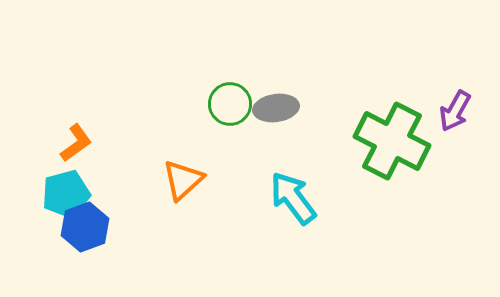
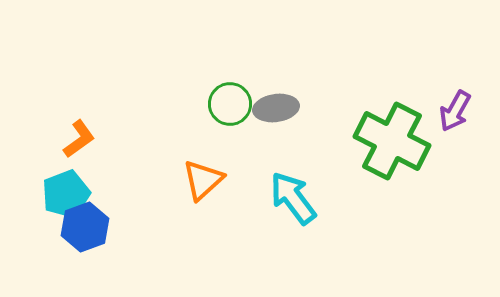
orange L-shape: moved 3 px right, 4 px up
orange triangle: moved 20 px right
cyan pentagon: rotated 6 degrees counterclockwise
